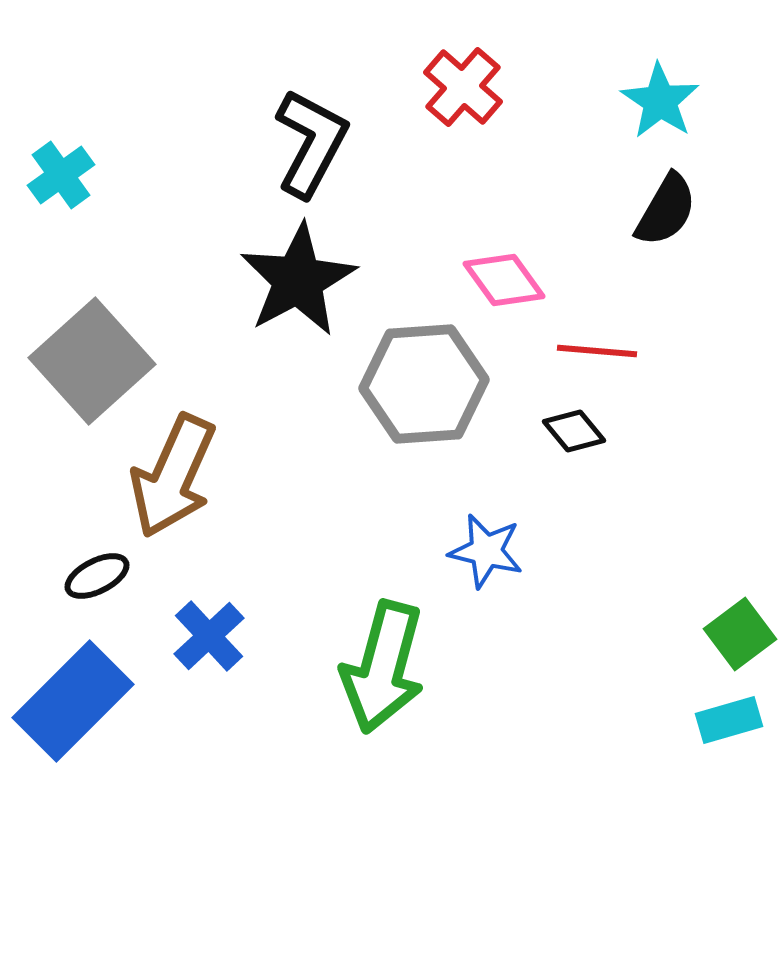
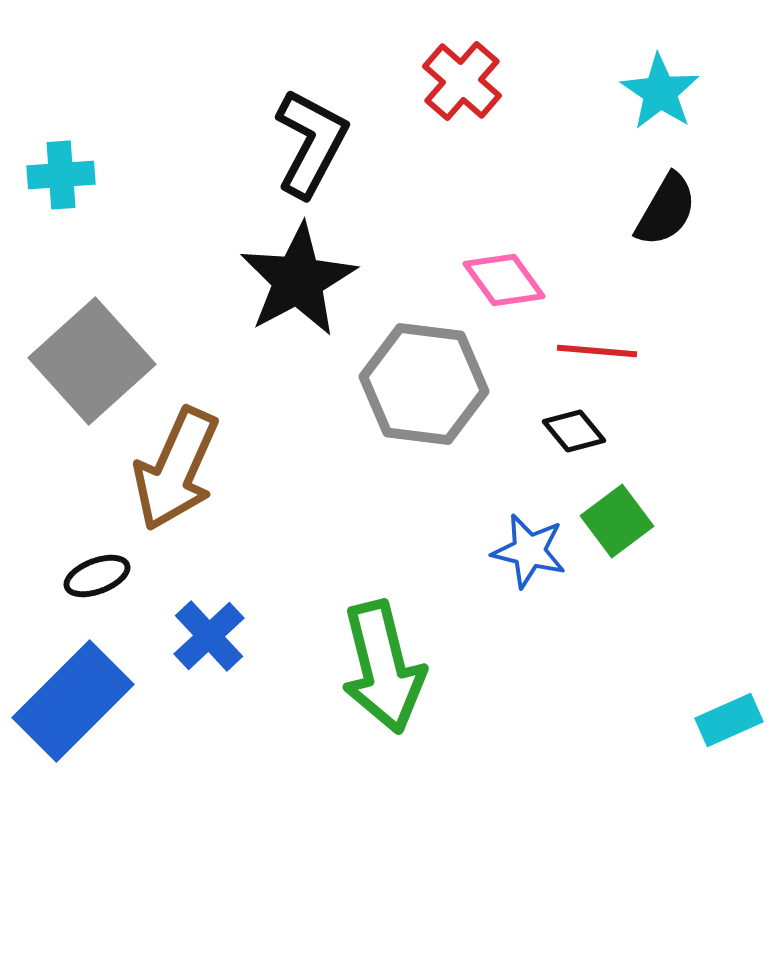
red cross: moved 1 px left, 6 px up
cyan star: moved 9 px up
cyan cross: rotated 32 degrees clockwise
gray hexagon: rotated 11 degrees clockwise
brown arrow: moved 3 px right, 7 px up
blue star: moved 43 px right
black ellipse: rotated 6 degrees clockwise
green square: moved 123 px left, 113 px up
green arrow: rotated 29 degrees counterclockwise
cyan rectangle: rotated 8 degrees counterclockwise
